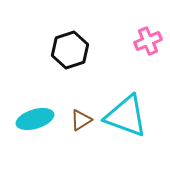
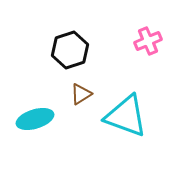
brown triangle: moved 26 px up
